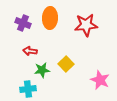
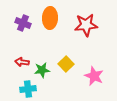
red arrow: moved 8 px left, 11 px down
pink star: moved 6 px left, 4 px up
